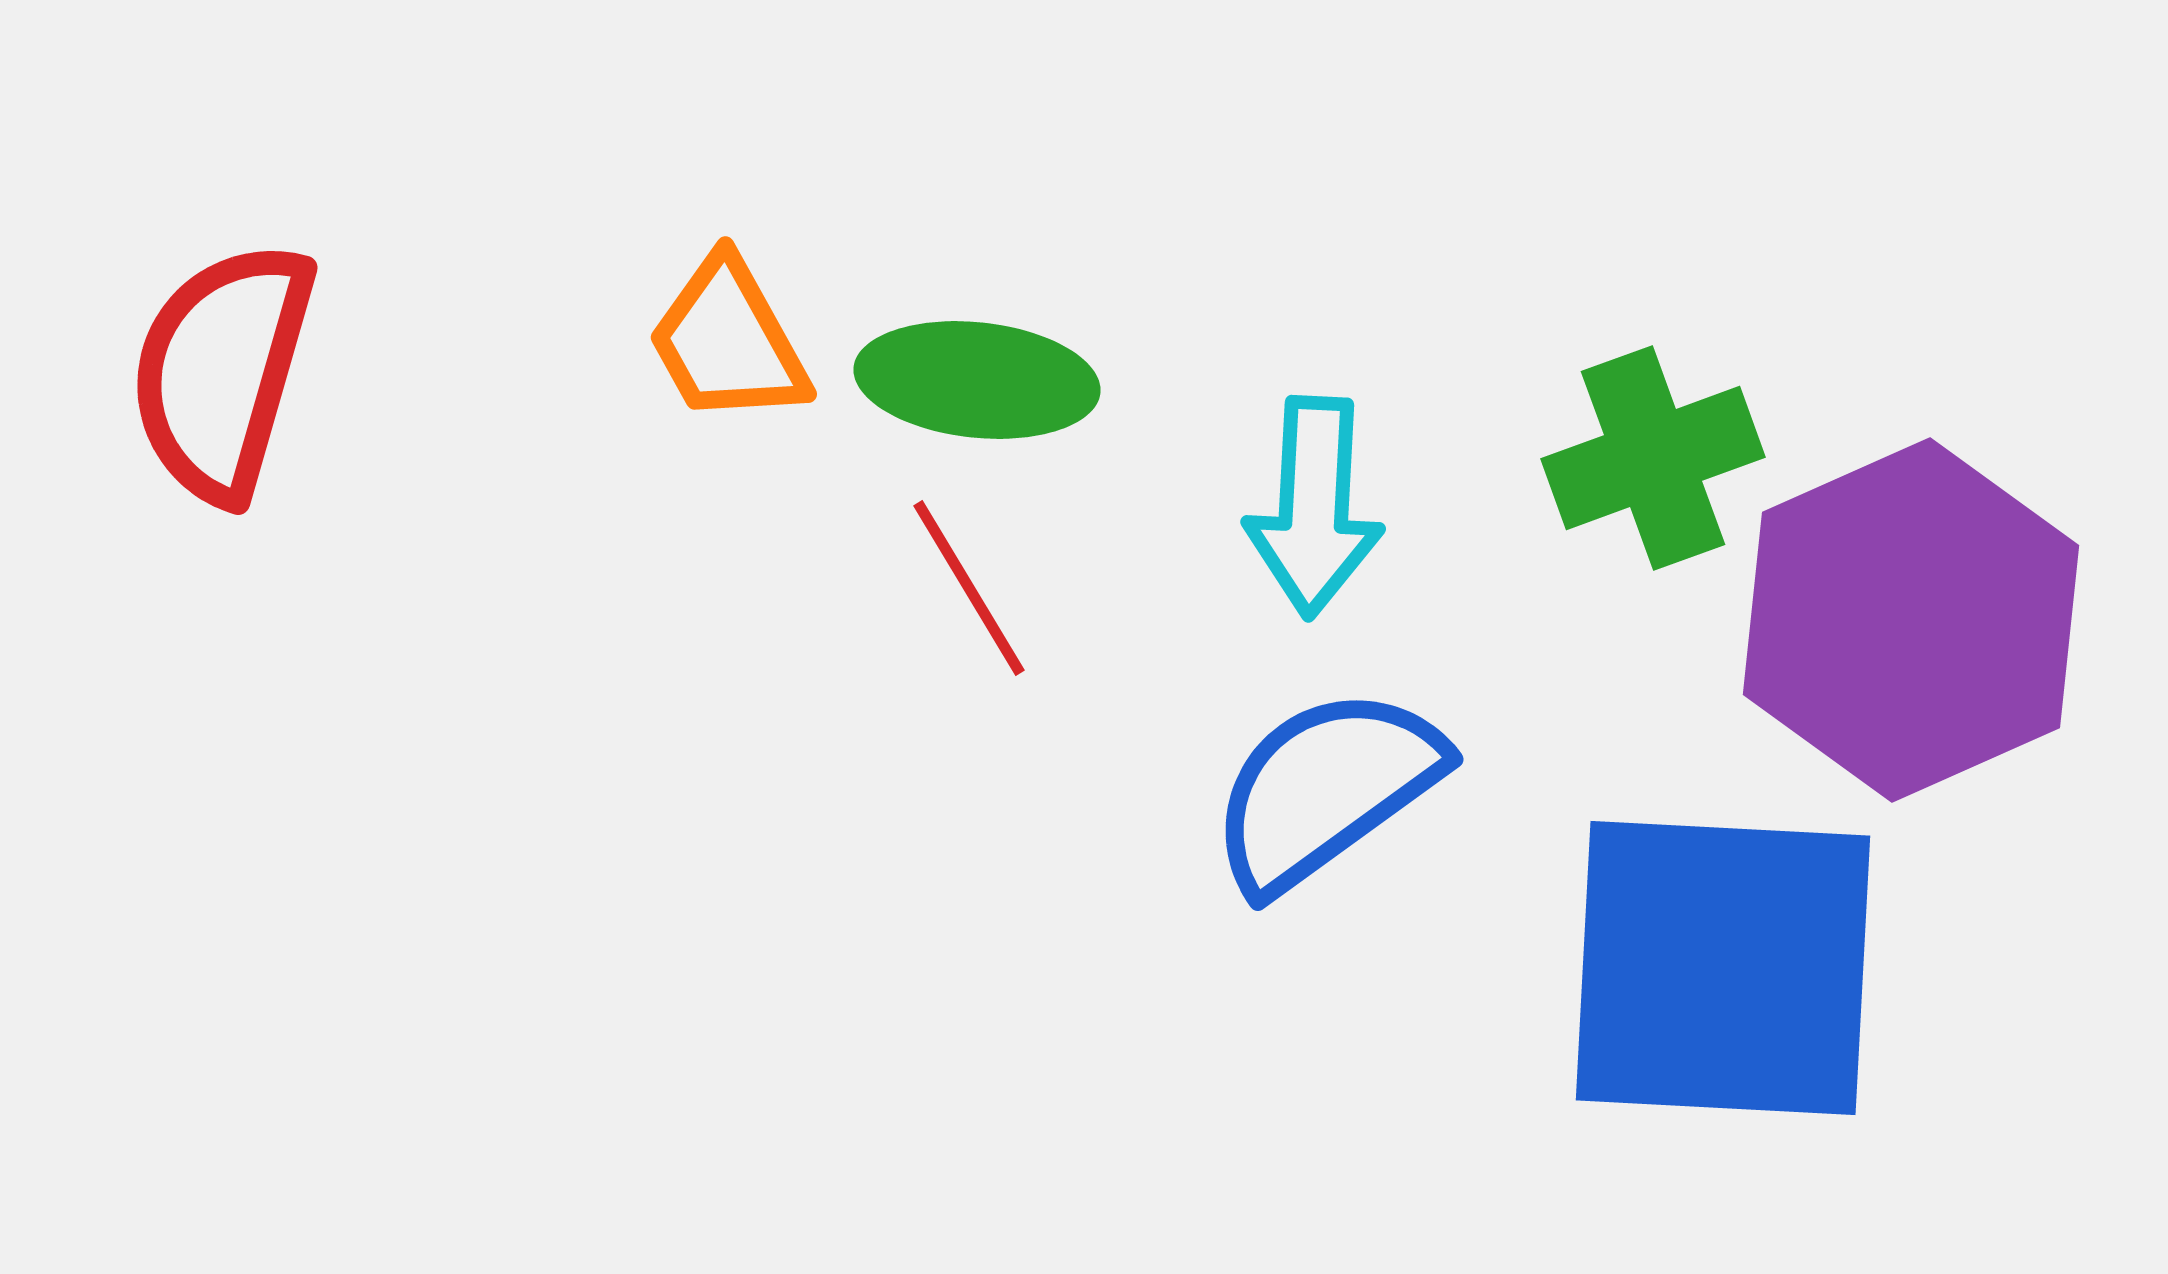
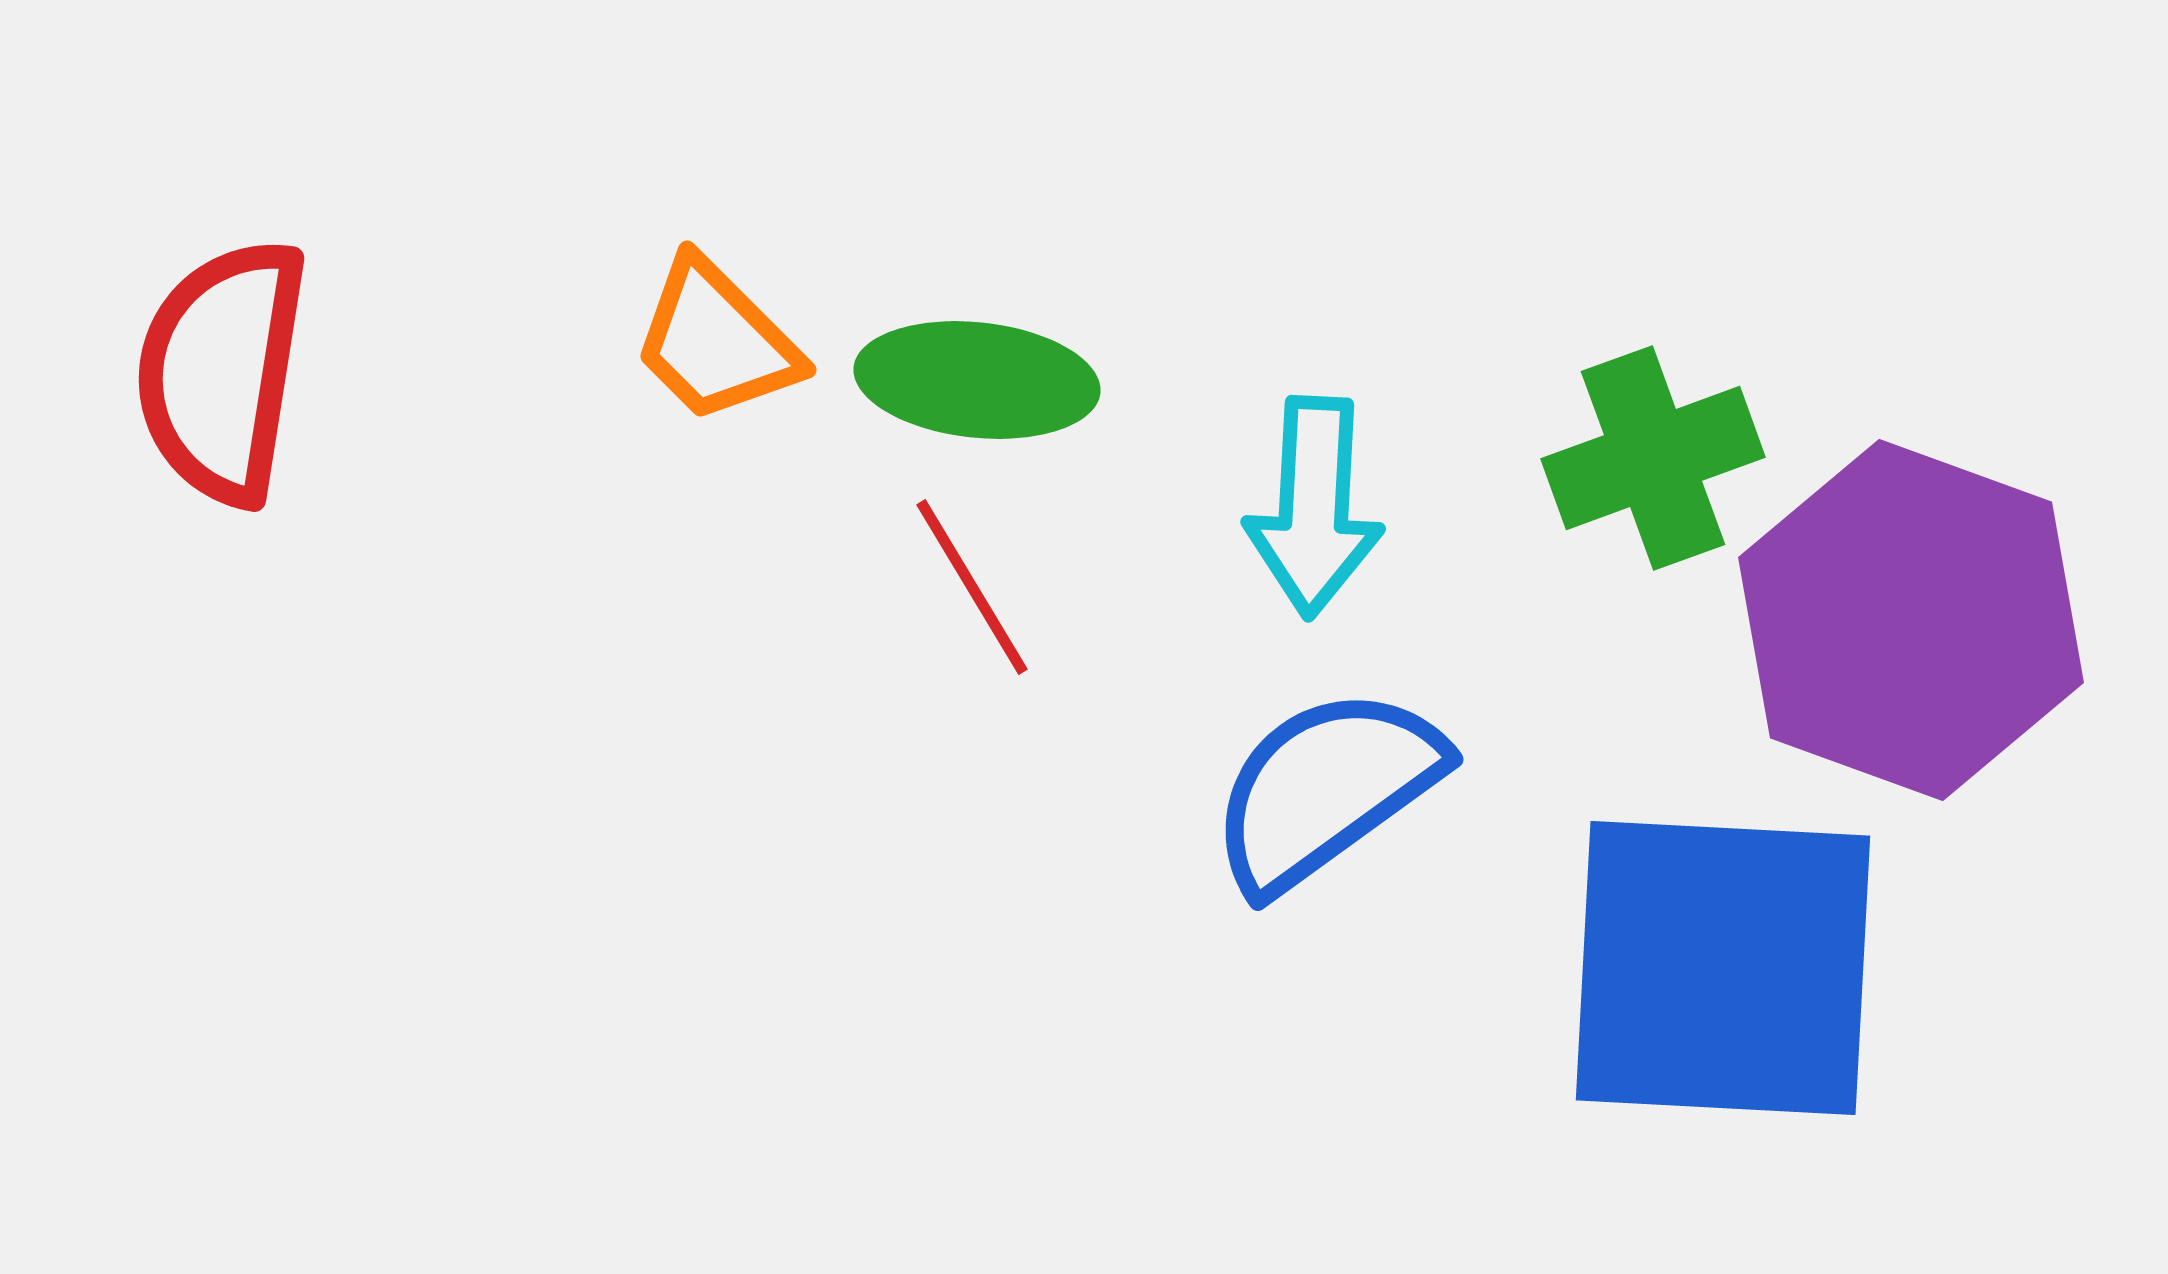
orange trapezoid: moved 12 px left; rotated 16 degrees counterclockwise
red semicircle: rotated 7 degrees counterclockwise
red line: moved 3 px right, 1 px up
purple hexagon: rotated 16 degrees counterclockwise
